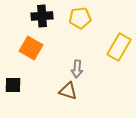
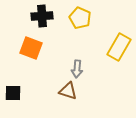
yellow pentagon: rotated 30 degrees clockwise
orange square: rotated 10 degrees counterclockwise
black square: moved 8 px down
